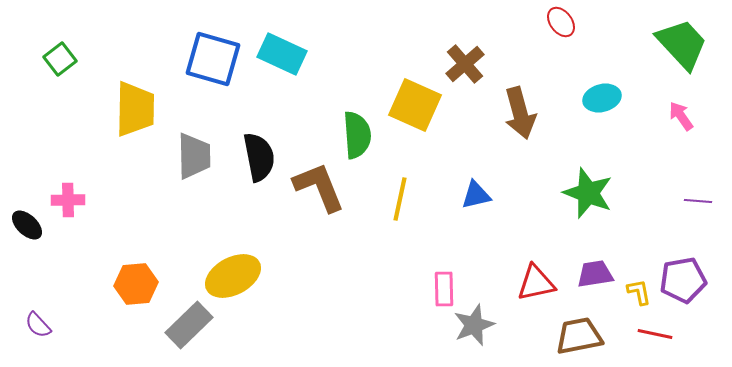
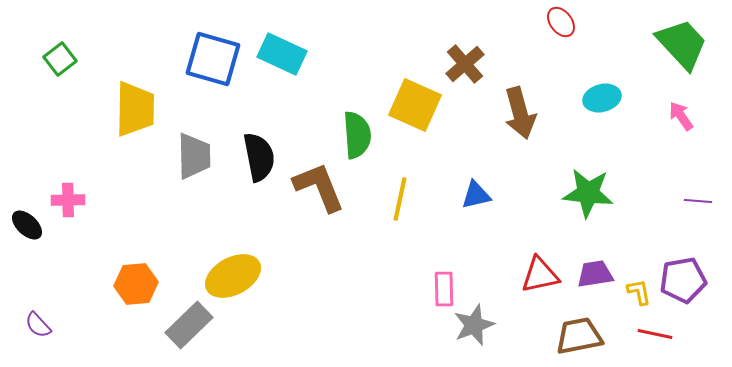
green star: rotated 15 degrees counterclockwise
red triangle: moved 4 px right, 8 px up
